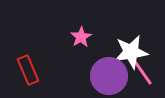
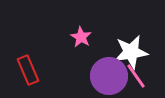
pink star: rotated 10 degrees counterclockwise
pink line: moved 7 px left, 3 px down
